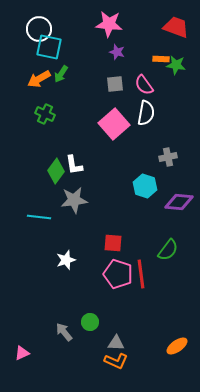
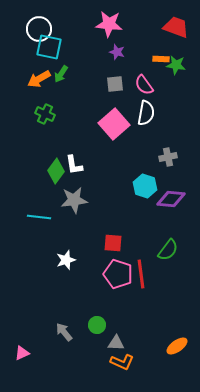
purple diamond: moved 8 px left, 3 px up
green circle: moved 7 px right, 3 px down
orange L-shape: moved 6 px right, 1 px down
